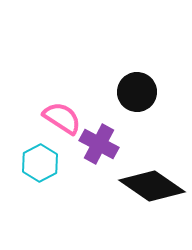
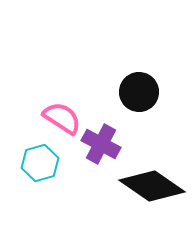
black circle: moved 2 px right
purple cross: moved 2 px right
cyan hexagon: rotated 12 degrees clockwise
